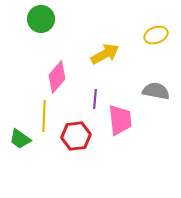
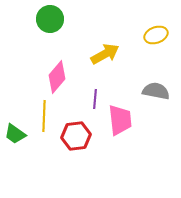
green circle: moved 9 px right
green trapezoid: moved 5 px left, 5 px up
